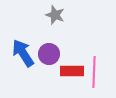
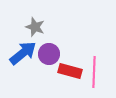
gray star: moved 20 px left, 12 px down
blue arrow: rotated 84 degrees clockwise
red rectangle: moved 2 px left; rotated 15 degrees clockwise
